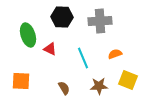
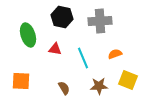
black hexagon: rotated 10 degrees clockwise
red triangle: moved 5 px right; rotated 16 degrees counterclockwise
